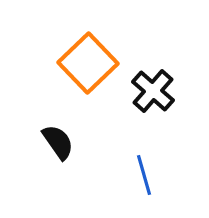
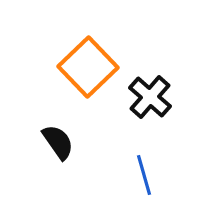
orange square: moved 4 px down
black cross: moved 3 px left, 6 px down
